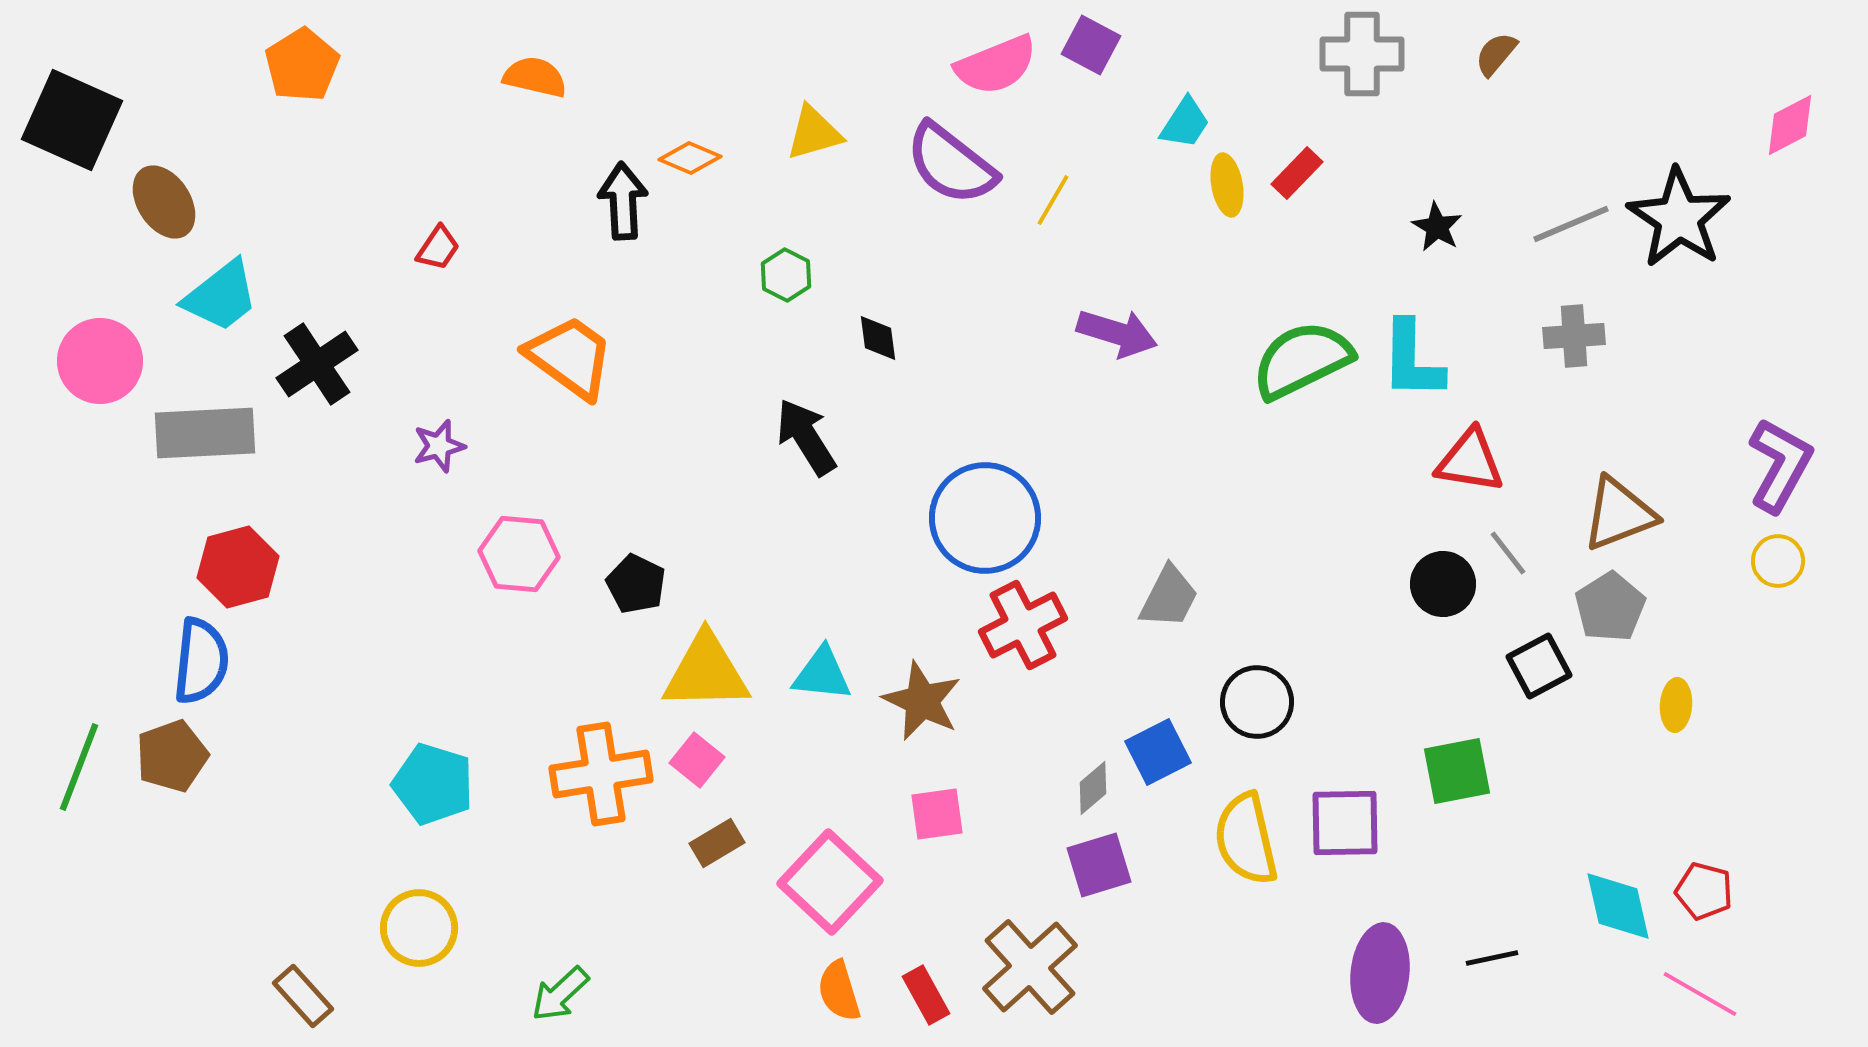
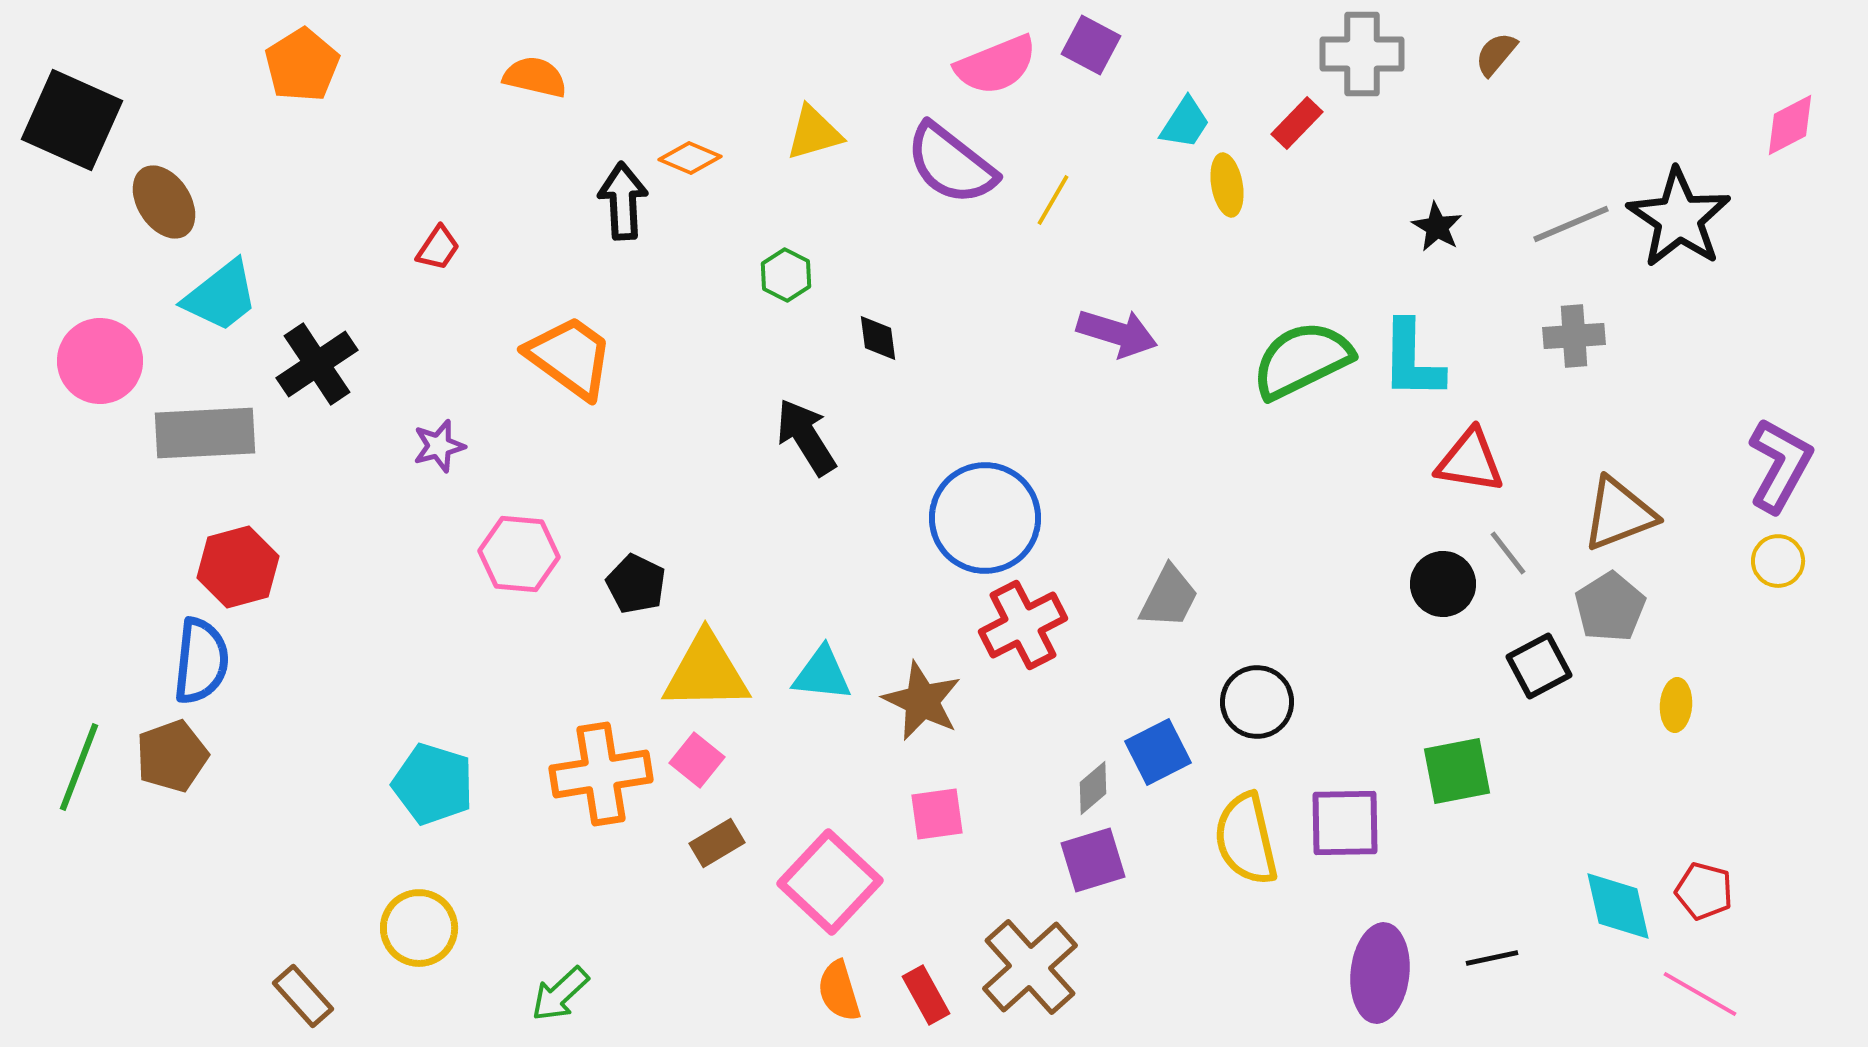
red rectangle at (1297, 173): moved 50 px up
purple square at (1099, 865): moved 6 px left, 5 px up
